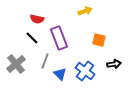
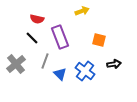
yellow arrow: moved 3 px left
purple rectangle: moved 1 px right, 1 px up
